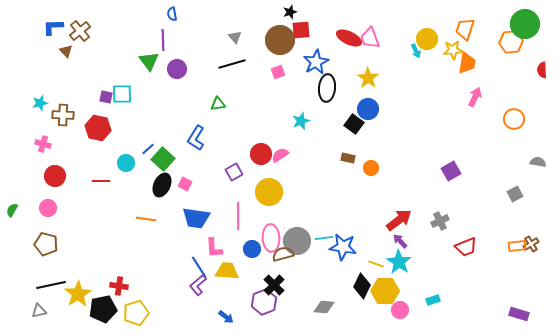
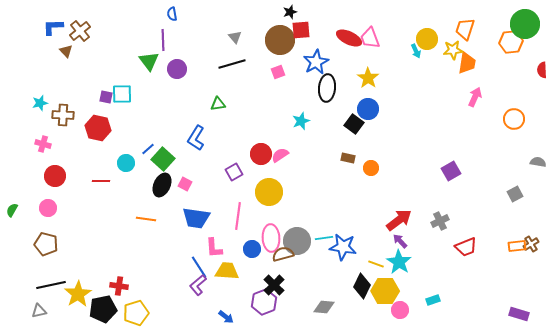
pink line at (238, 216): rotated 8 degrees clockwise
